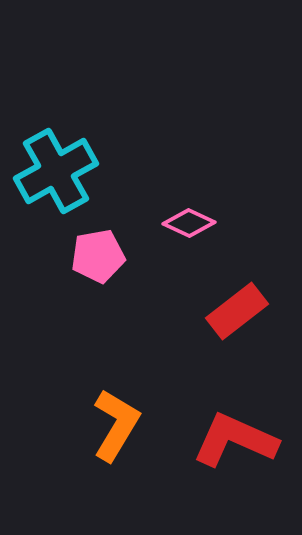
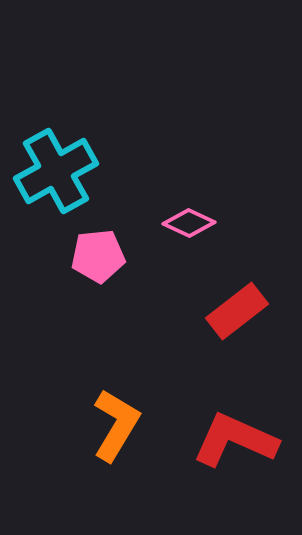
pink pentagon: rotated 4 degrees clockwise
